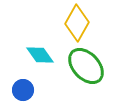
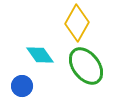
green ellipse: rotated 6 degrees clockwise
blue circle: moved 1 px left, 4 px up
